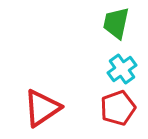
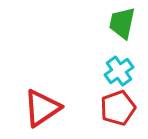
green trapezoid: moved 6 px right
cyan cross: moved 3 px left, 2 px down
